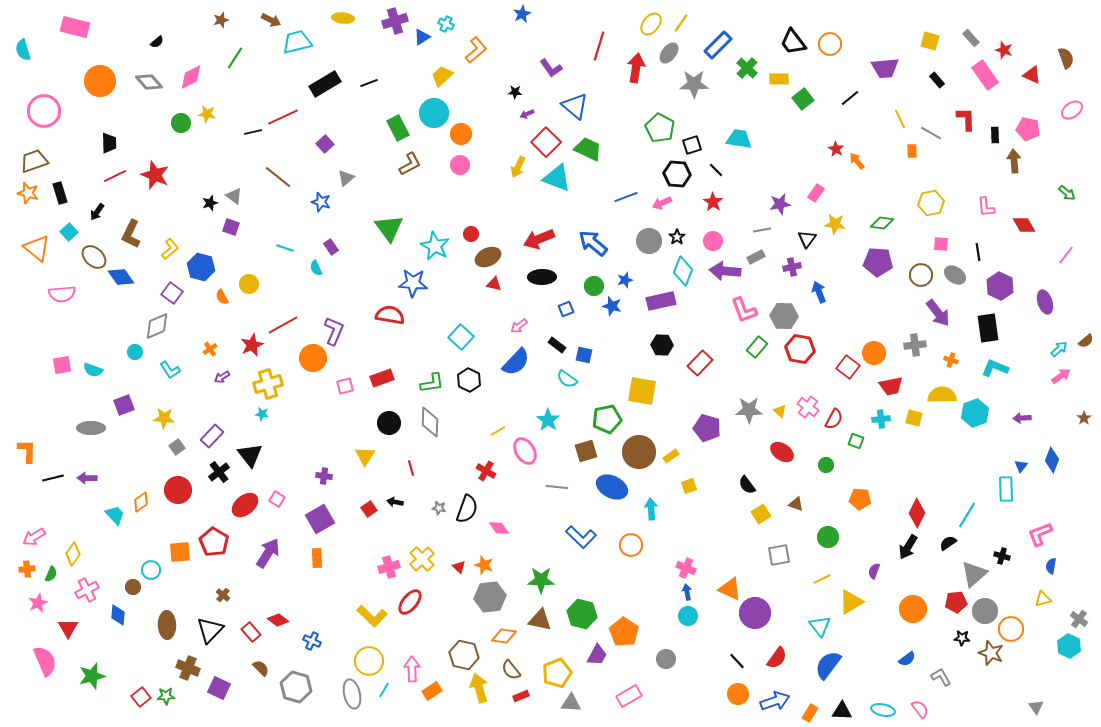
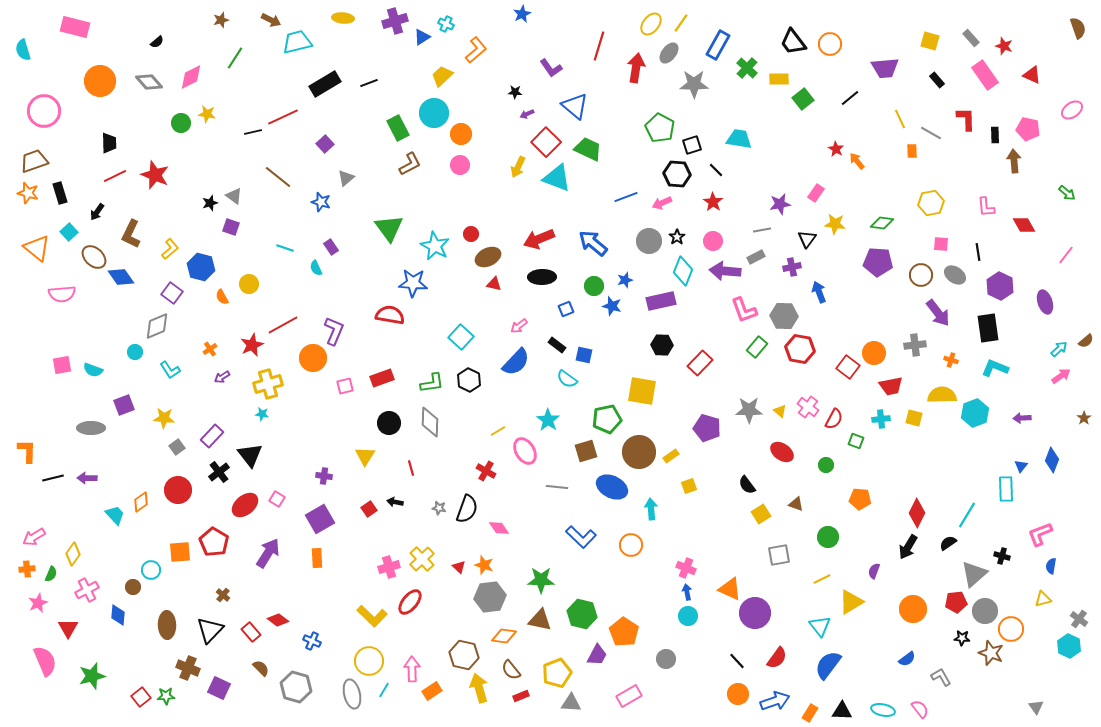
blue rectangle at (718, 45): rotated 16 degrees counterclockwise
red star at (1004, 50): moved 4 px up
brown semicircle at (1066, 58): moved 12 px right, 30 px up
